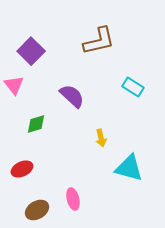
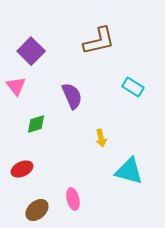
pink triangle: moved 2 px right, 1 px down
purple semicircle: rotated 24 degrees clockwise
cyan triangle: moved 3 px down
brown ellipse: rotated 10 degrees counterclockwise
